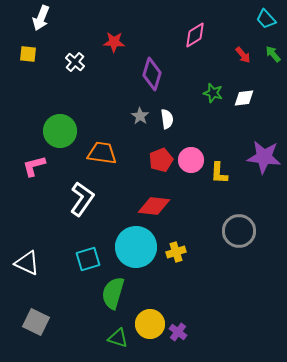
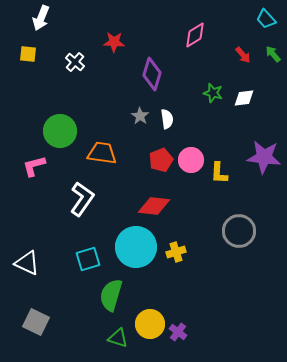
green semicircle: moved 2 px left, 2 px down
